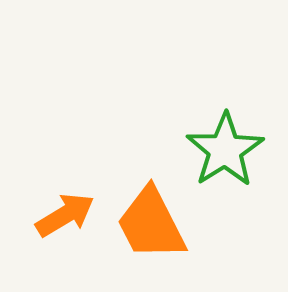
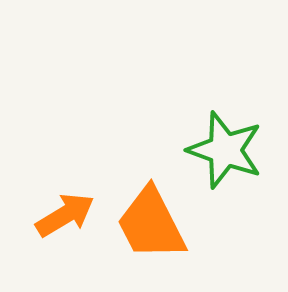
green star: rotated 20 degrees counterclockwise
